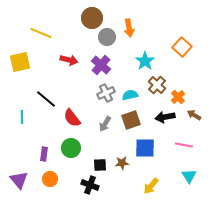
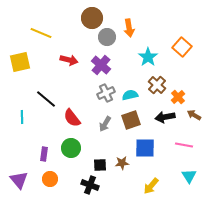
cyan star: moved 3 px right, 4 px up
